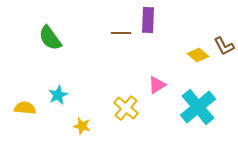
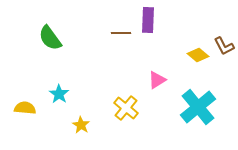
pink triangle: moved 5 px up
cyan star: moved 1 px right, 1 px up; rotated 12 degrees counterclockwise
yellow star: moved 1 px left, 1 px up; rotated 18 degrees clockwise
